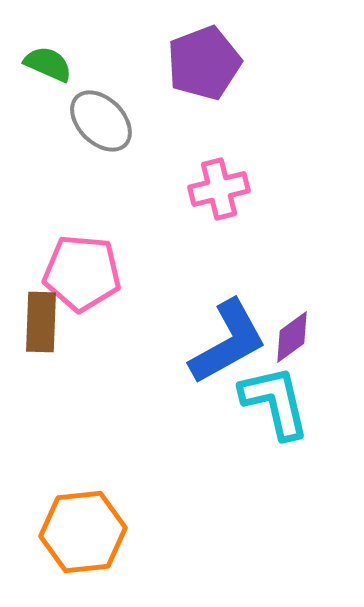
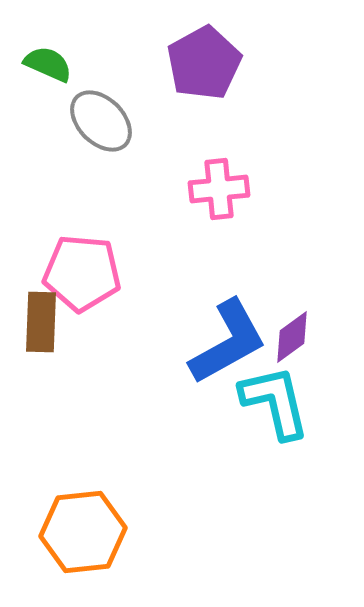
purple pentagon: rotated 8 degrees counterclockwise
pink cross: rotated 8 degrees clockwise
